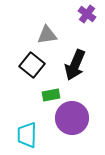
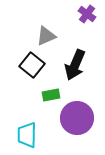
gray triangle: moved 1 px left, 1 px down; rotated 15 degrees counterclockwise
purple circle: moved 5 px right
